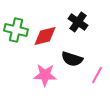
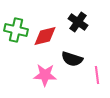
pink line: rotated 36 degrees counterclockwise
